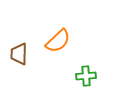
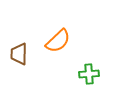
green cross: moved 3 px right, 2 px up
